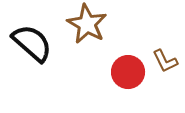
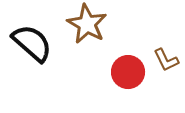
brown L-shape: moved 1 px right, 1 px up
